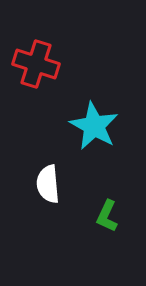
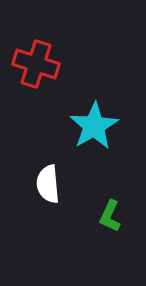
cyan star: rotated 12 degrees clockwise
green L-shape: moved 3 px right
